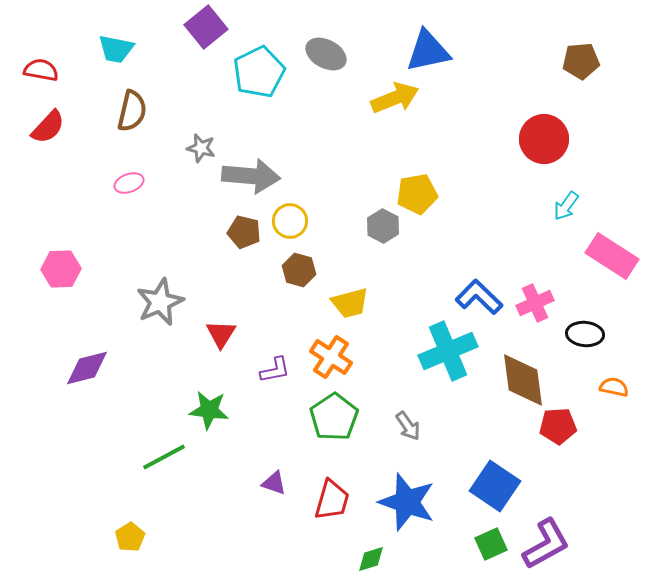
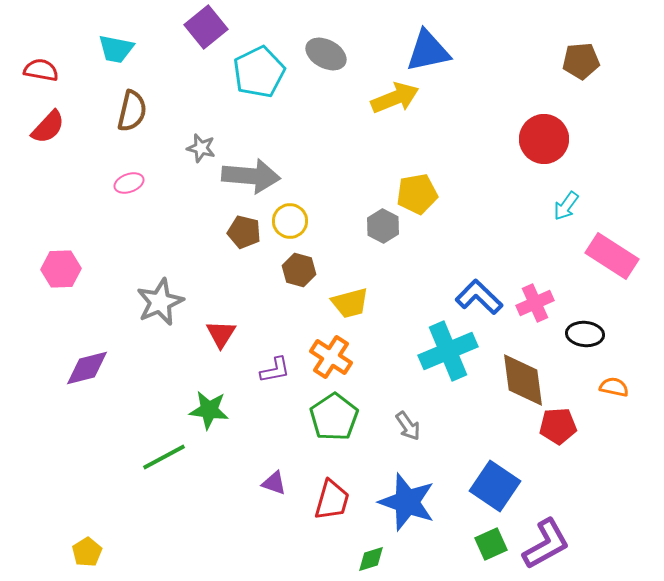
yellow pentagon at (130, 537): moved 43 px left, 15 px down
